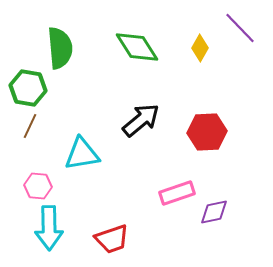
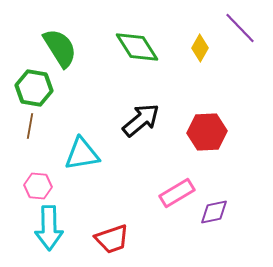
green semicircle: rotated 27 degrees counterclockwise
green hexagon: moved 6 px right
brown line: rotated 15 degrees counterclockwise
pink rectangle: rotated 12 degrees counterclockwise
